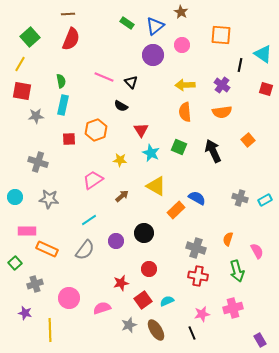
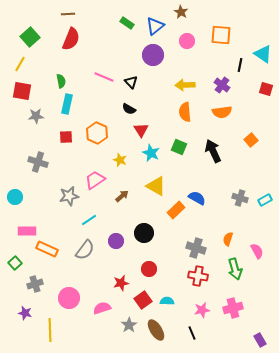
pink circle at (182, 45): moved 5 px right, 4 px up
cyan rectangle at (63, 105): moved 4 px right, 1 px up
black semicircle at (121, 106): moved 8 px right, 3 px down
orange hexagon at (96, 130): moved 1 px right, 3 px down; rotated 15 degrees counterclockwise
red square at (69, 139): moved 3 px left, 2 px up
orange square at (248, 140): moved 3 px right
yellow star at (120, 160): rotated 16 degrees clockwise
pink trapezoid at (93, 180): moved 2 px right
gray star at (49, 199): moved 20 px right, 3 px up; rotated 18 degrees counterclockwise
green arrow at (237, 271): moved 2 px left, 2 px up
cyan semicircle at (167, 301): rotated 24 degrees clockwise
pink star at (202, 314): moved 4 px up
gray star at (129, 325): rotated 14 degrees counterclockwise
